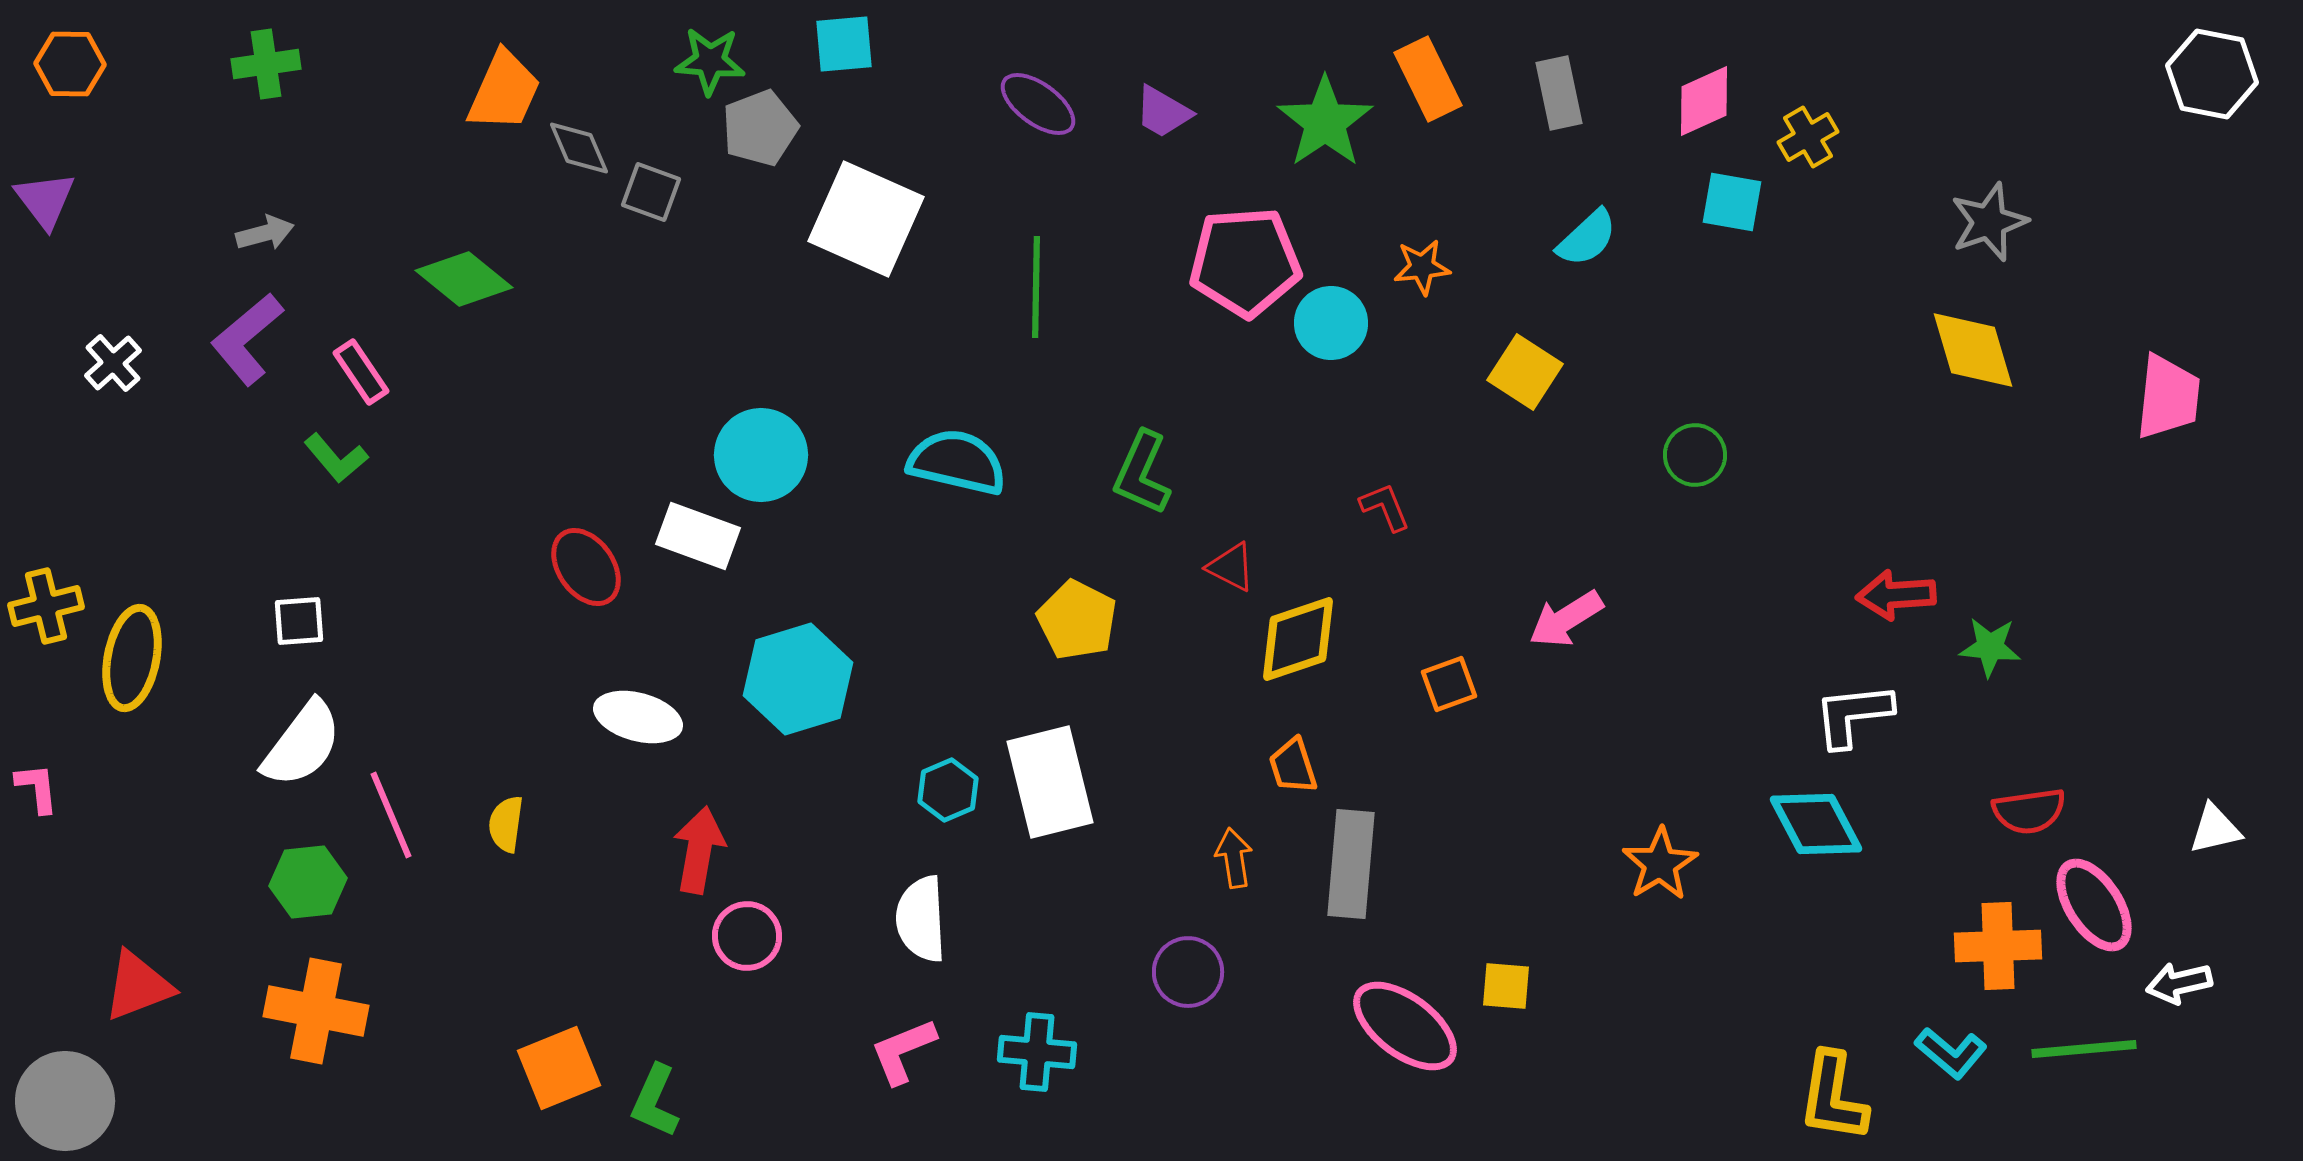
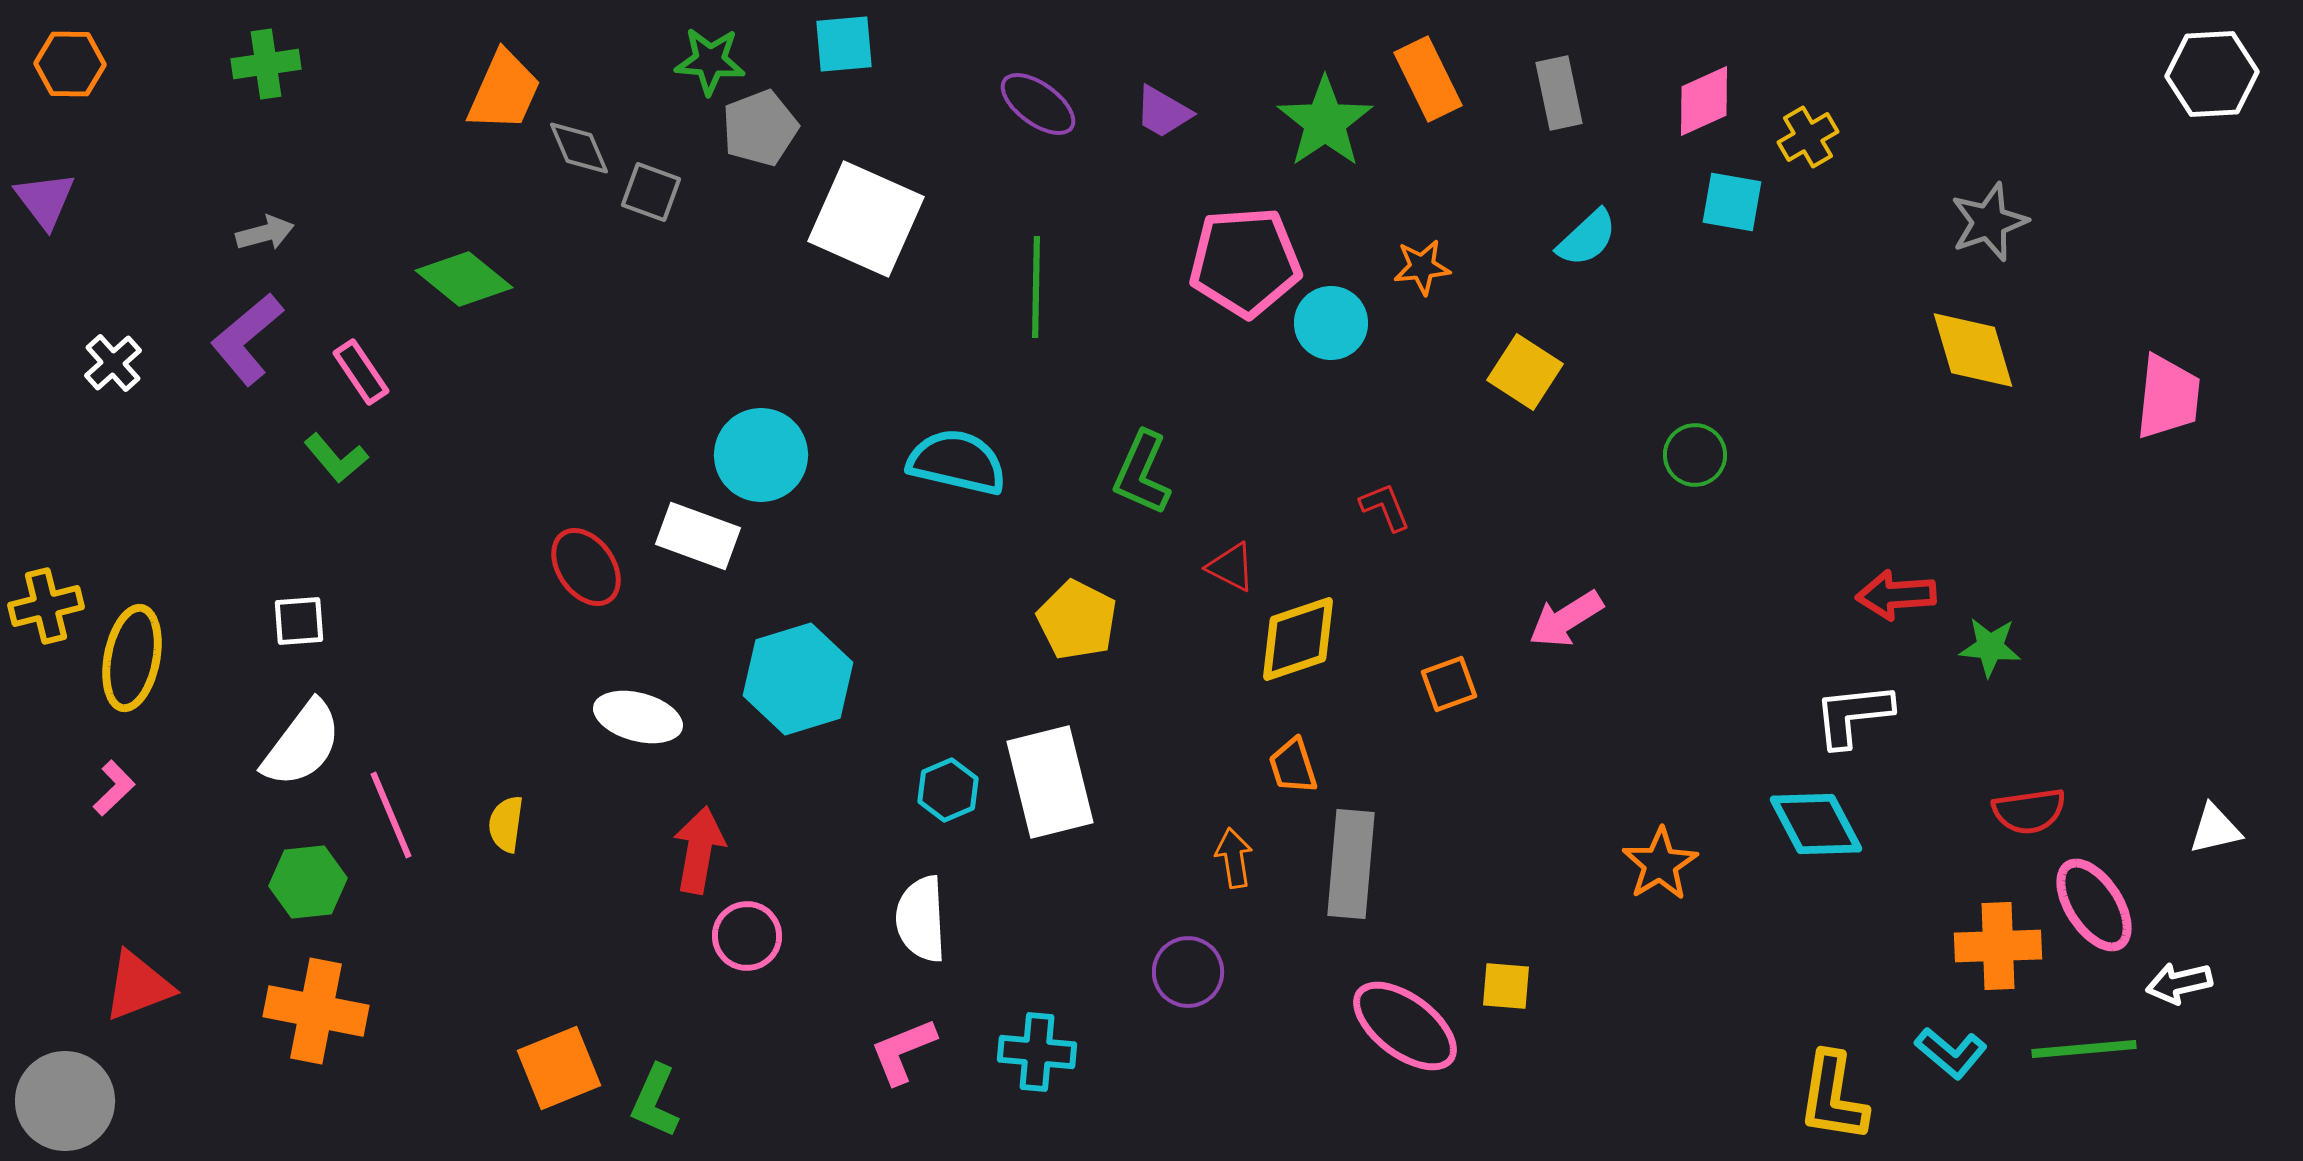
white hexagon at (2212, 74): rotated 14 degrees counterclockwise
pink L-shape at (37, 788): moved 77 px right; rotated 52 degrees clockwise
